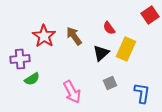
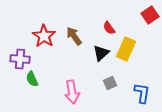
purple cross: rotated 12 degrees clockwise
green semicircle: rotated 98 degrees clockwise
pink arrow: rotated 20 degrees clockwise
